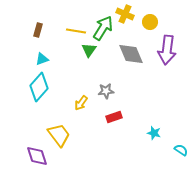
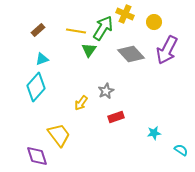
yellow circle: moved 4 px right
brown rectangle: rotated 32 degrees clockwise
purple arrow: rotated 20 degrees clockwise
gray diamond: rotated 20 degrees counterclockwise
cyan diamond: moved 3 px left
gray star: rotated 21 degrees counterclockwise
red rectangle: moved 2 px right
cyan star: rotated 24 degrees counterclockwise
